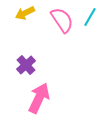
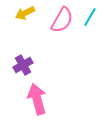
pink semicircle: rotated 64 degrees clockwise
purple cross: moved 3 px left; rotated 12 degrees clockwise
pink arrow: moved 2 px left, 1 px down; rotated 40 degrees counterclockwise
